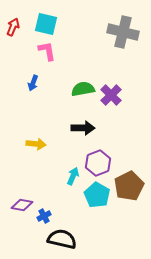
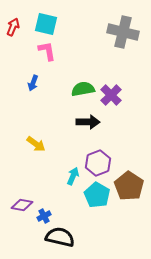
black arrow: moved 5 px right, 6 px up
yellow arrow: rotated 30 degrees clockwise
brown pentagon: rotated 12 degrees counterclockwise
black semicircle: moved 2 px left, 2 px up
